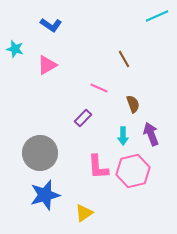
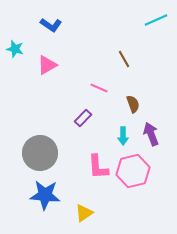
cyan line: moved 1 px left, 4 px down
blue star: rotated 20 degrees clockwise
